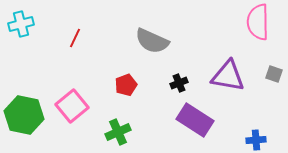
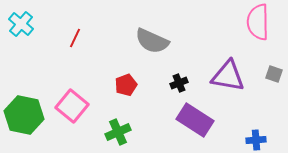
cyan cross: rotated 35 degrees counterclockwise
pink square: rotated 12 degrees counterclockwise
